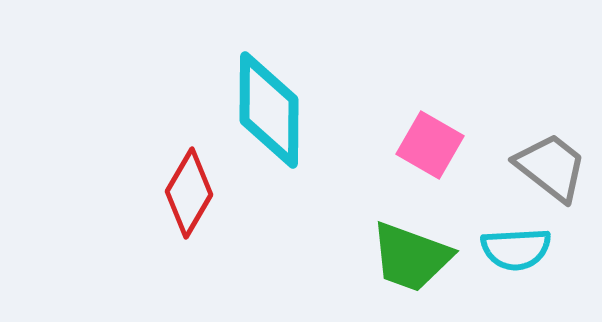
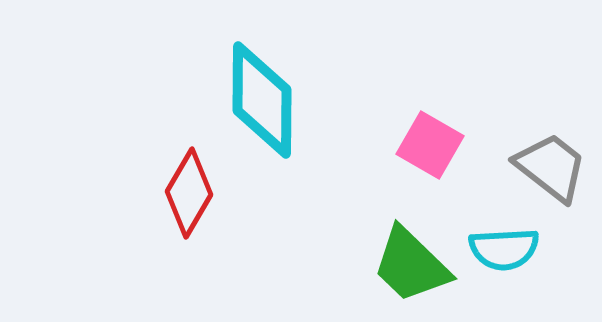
cyan diamond: moved 7 px left, 10 px up
cyan semicircle: moved 12 px left
green trapezoid: moved 8 px down; rotated 24 degrees clockwise
